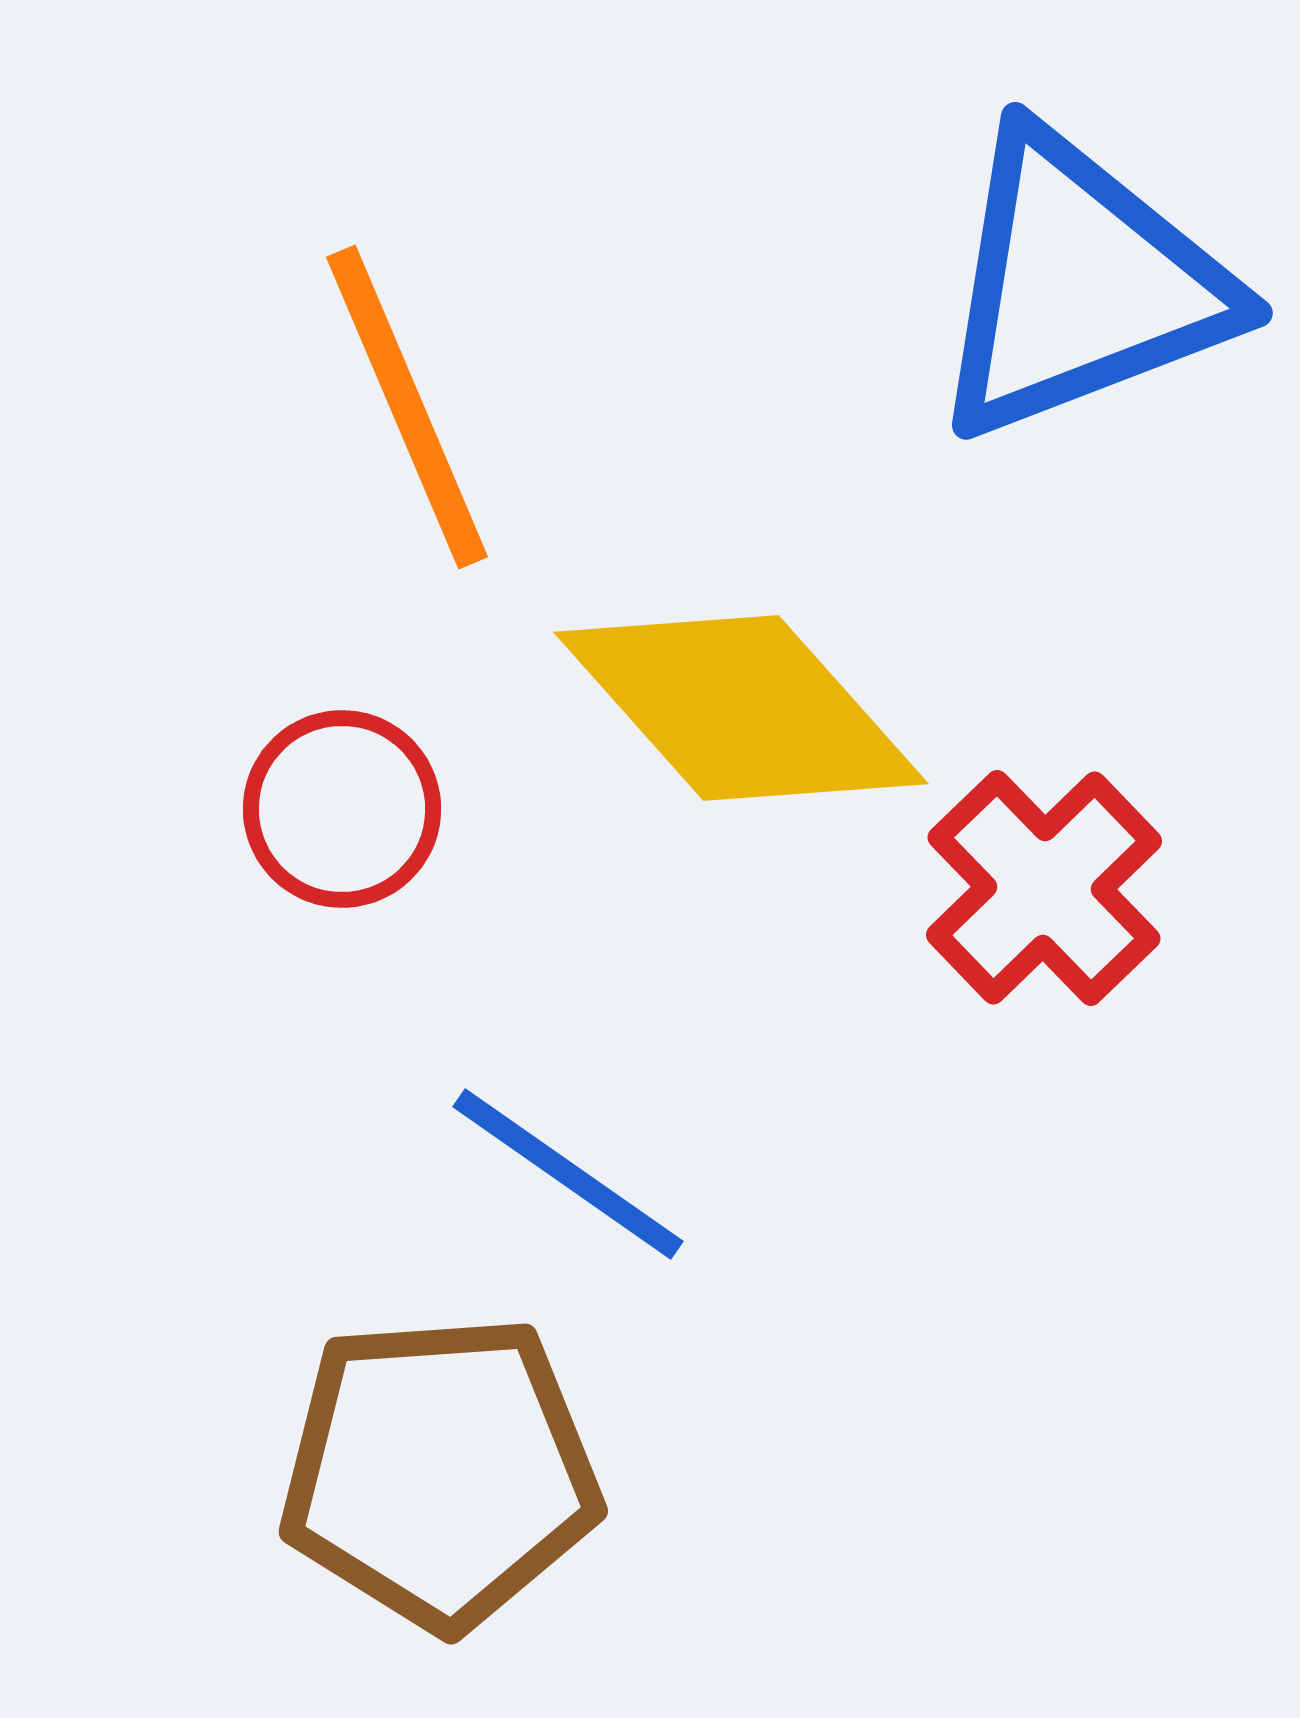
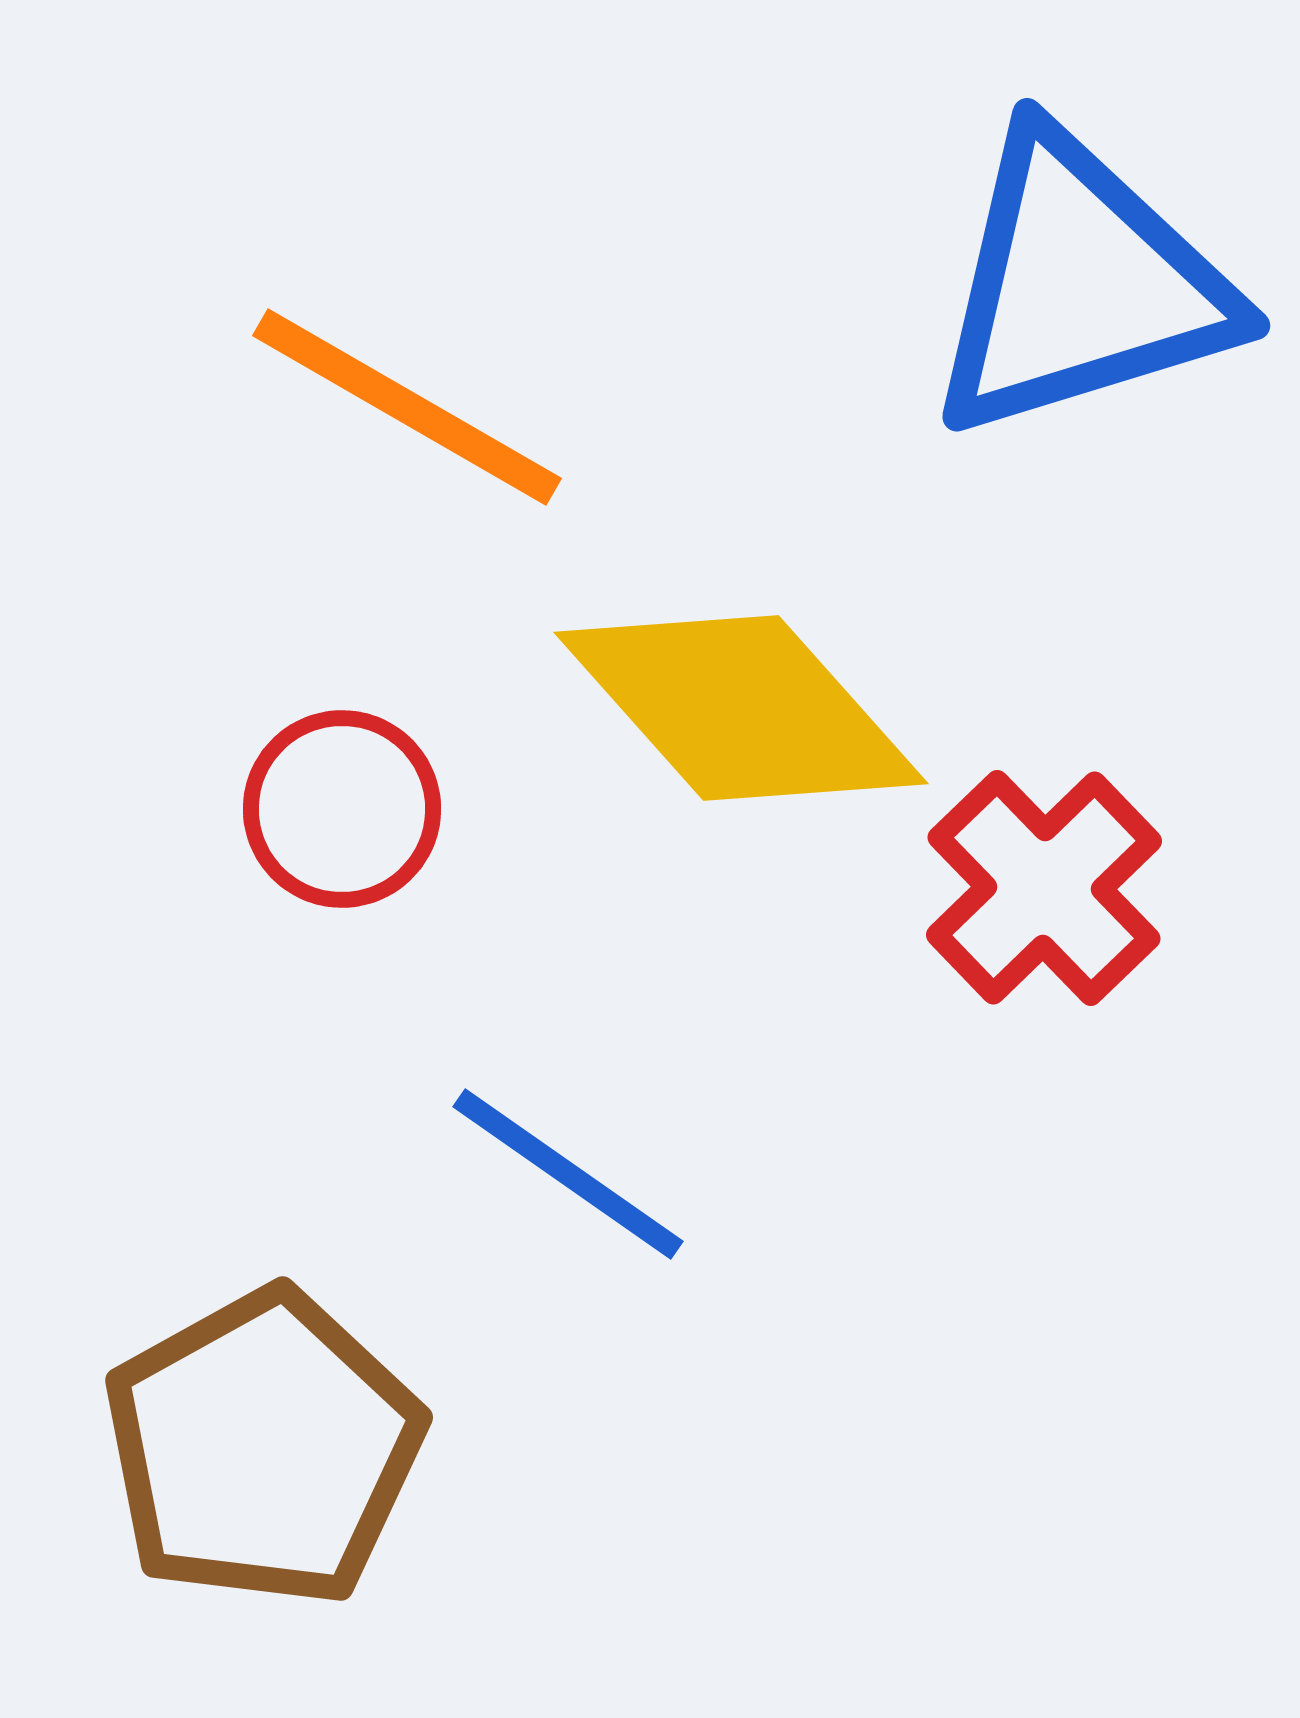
blue triangle: rotated 4 degrees clockwise
orange line: rotated 37 degrees counterclockwise
brown pentagon: moved 177 px left, 24 px up; rotated 25 degrees counterclockwise
